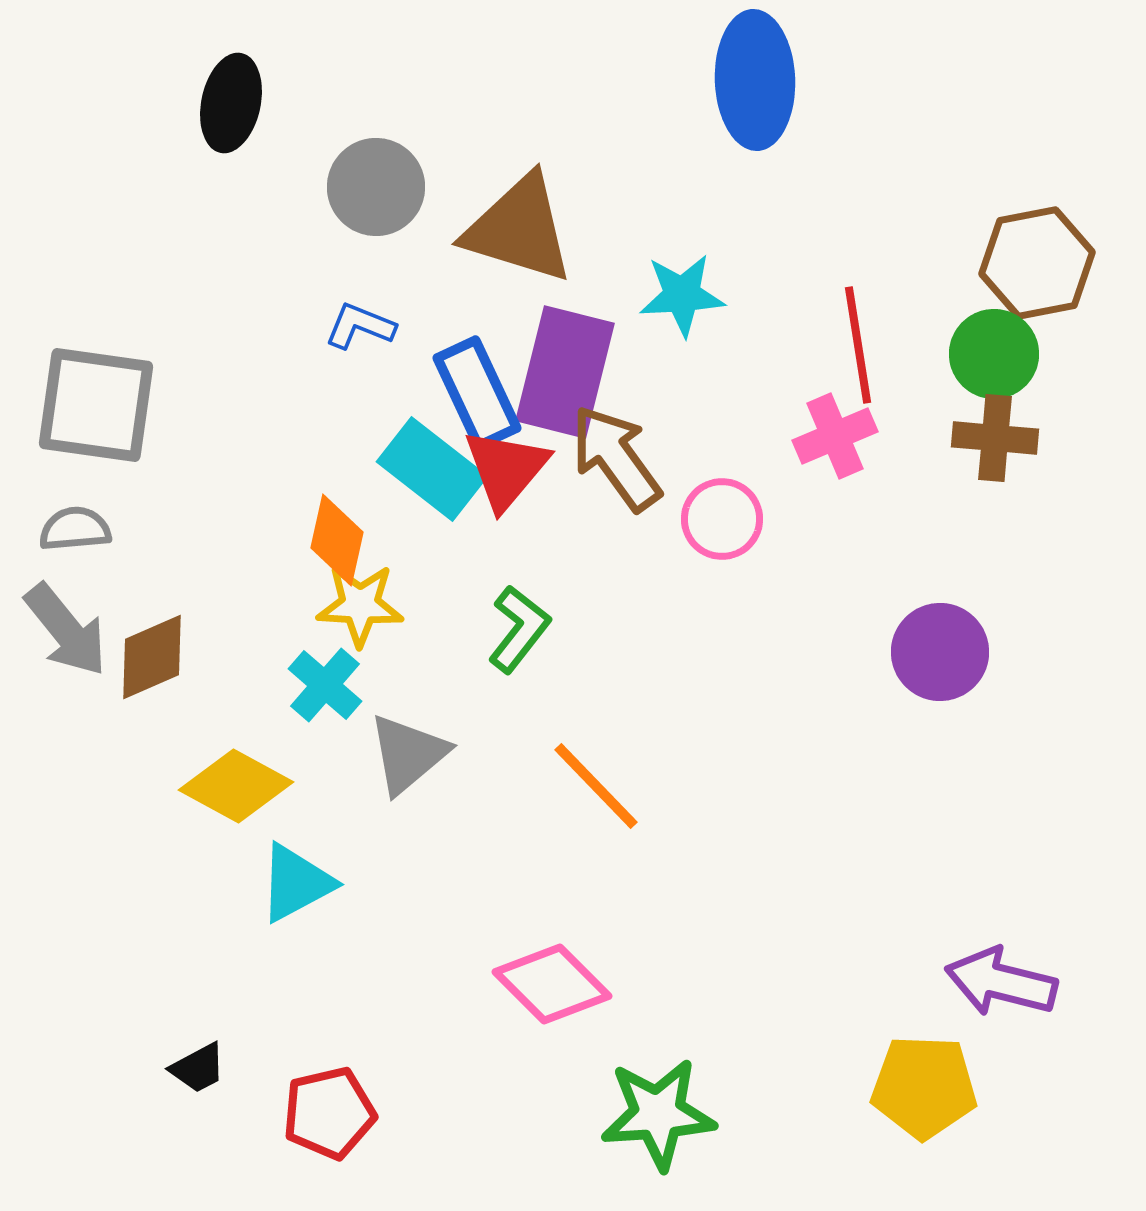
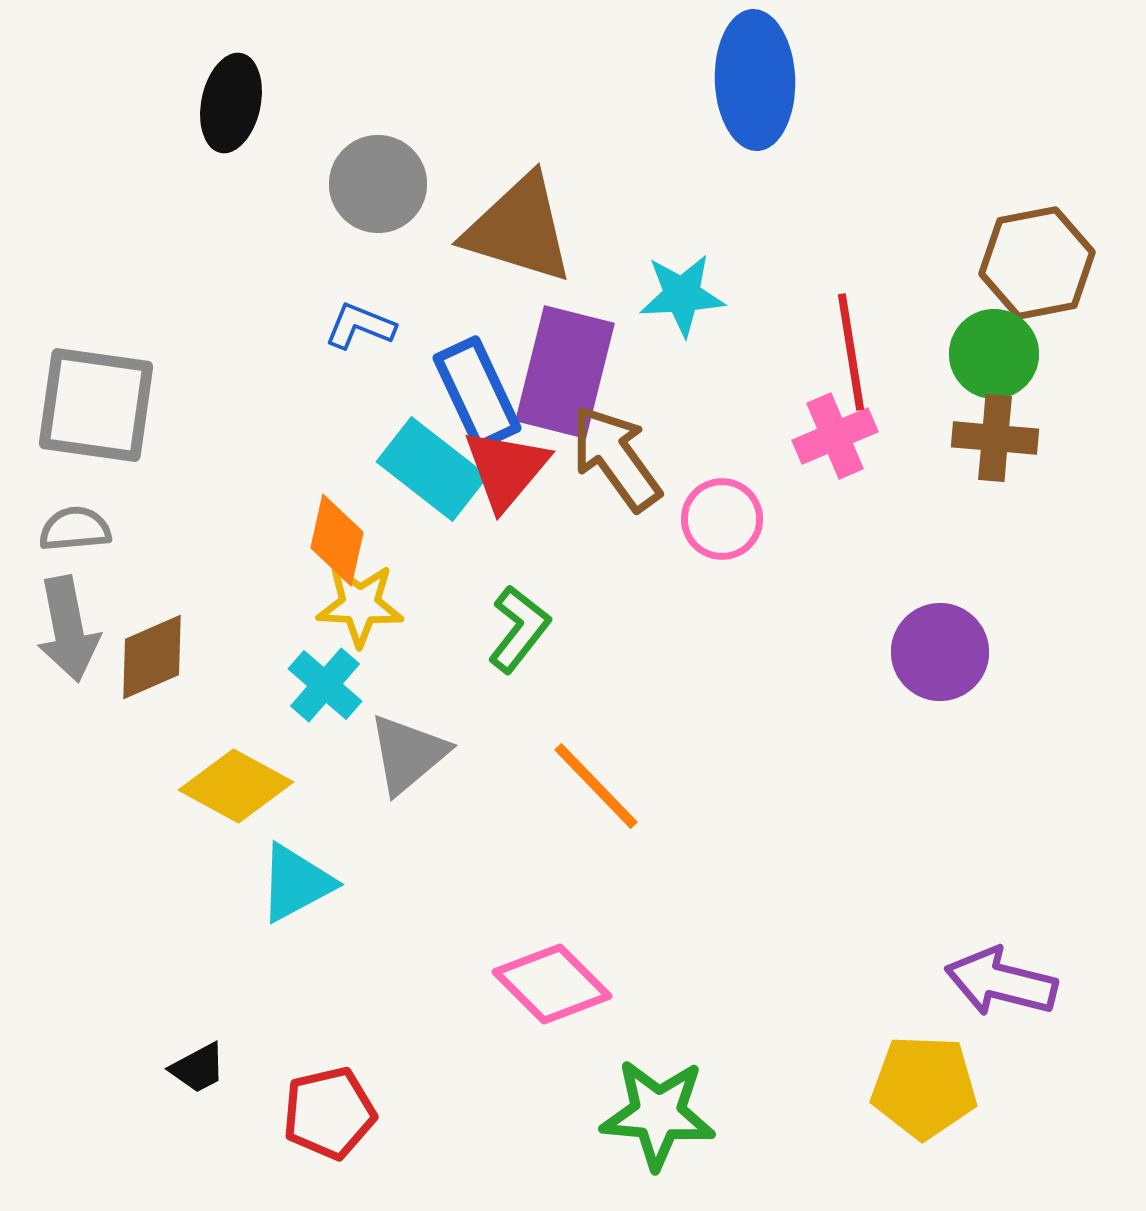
gray circle: moved 2 px right, 3 px up
red line: moved 7 px left, 7 px down
gray arrow: moved 2 px right, 1 px up; rotated 28 degrees clockwise
green star: rotated 9 degrees clockwise
